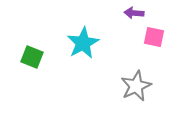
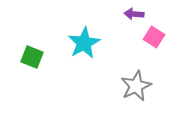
purple arrow: moved 1 px down
pink square: rotated 20 degrees clockwise
cyan star: moved 1 px right
